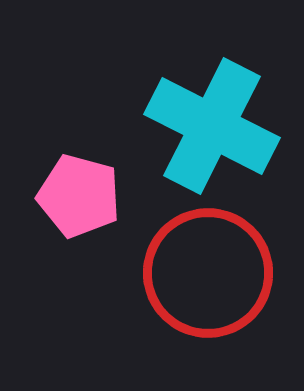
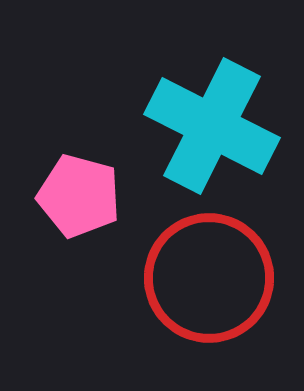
red circle: moved 1 px right, 5 px down
